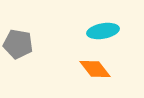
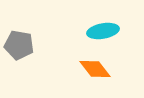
gray pentagon: moved 1 px right, 1 px down
